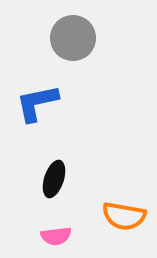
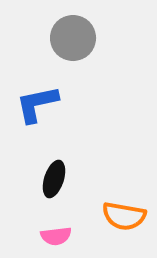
blue L-shape: moved 1 px down
